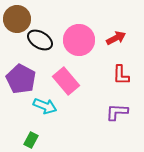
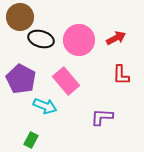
brown circle: moved 3 px right, 2 px up
black ellipse: moved 1 px right, 1 px up; rotated 15 degrees counterclockwise
purple L-shape: moved 15 px left, 5 px down
